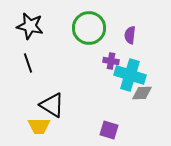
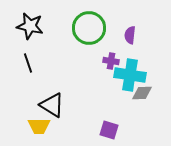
cyan cross: rotated 8 degrees counterclockwise
